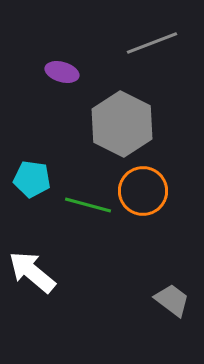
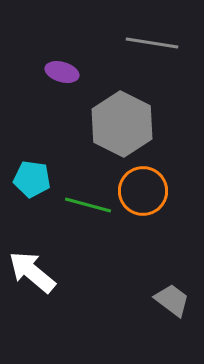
gray line: rotated 30 degrees clockwise
